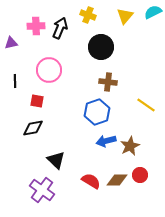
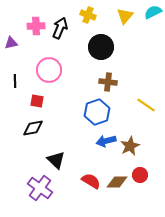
brown diamond: moved 2 px down
purple cross: moved 2 px left, 2 px up
